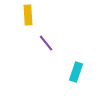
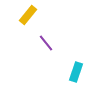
yellow rectangle: rotated 42 degrees clockwise
